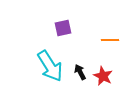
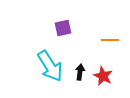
black arrow: rotated 35 degrees clockwise
